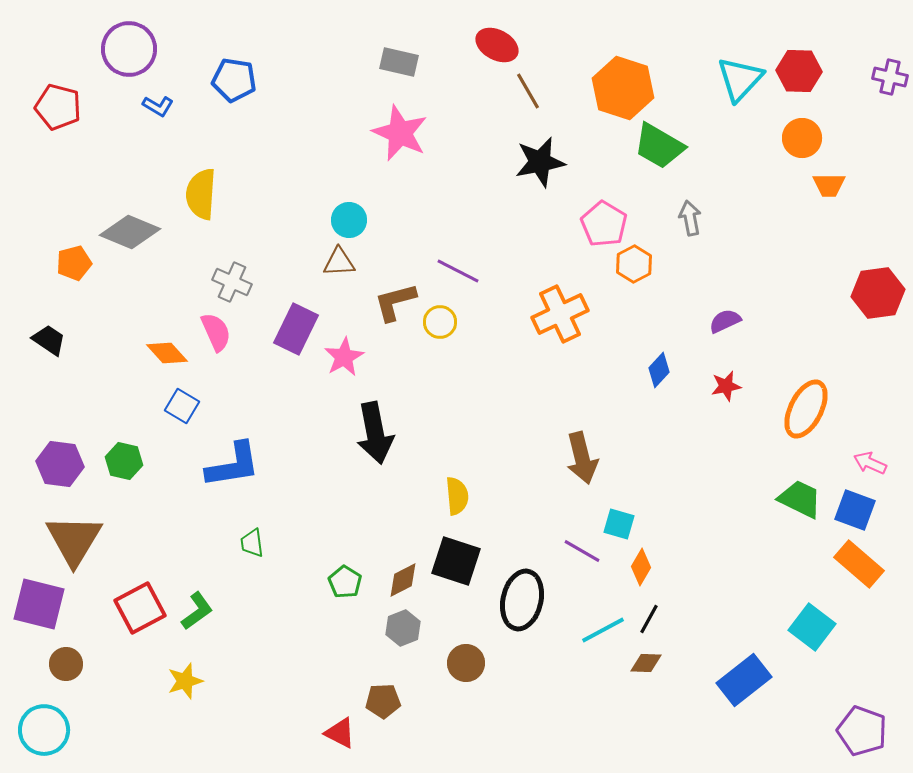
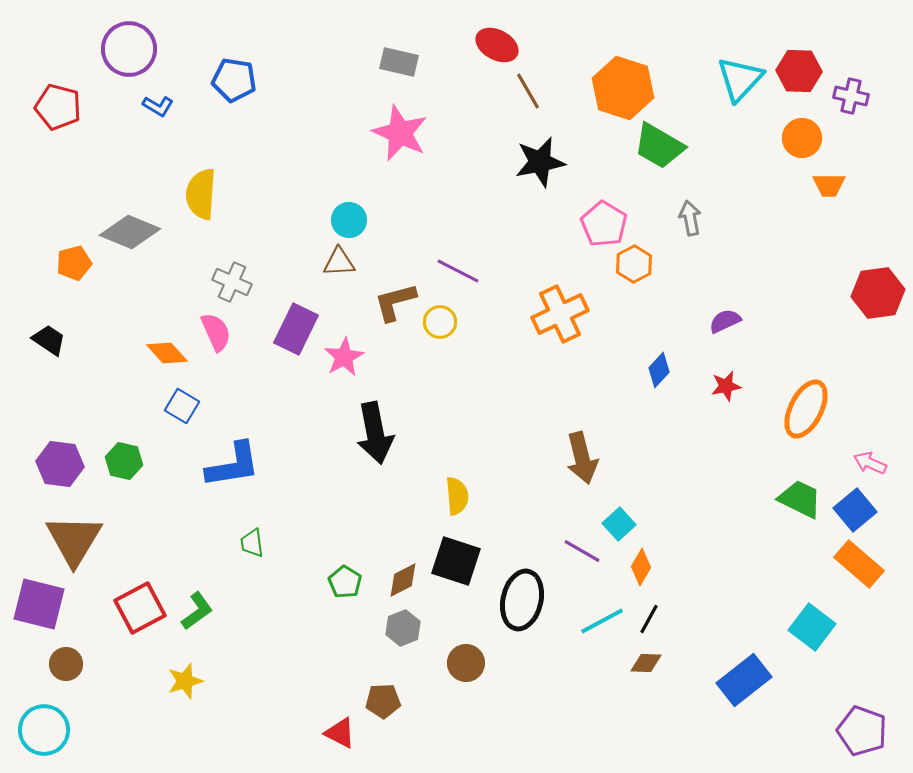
purple cross at (890, 77): moved 39 px left, 19 px down
blue square at (855, 510): rotated 30 degrees clockwise
cyan square at (619, 524): rotated 32 degrees clockwise
cyan line at (603, 630): moved 1 px left, 9 px up
